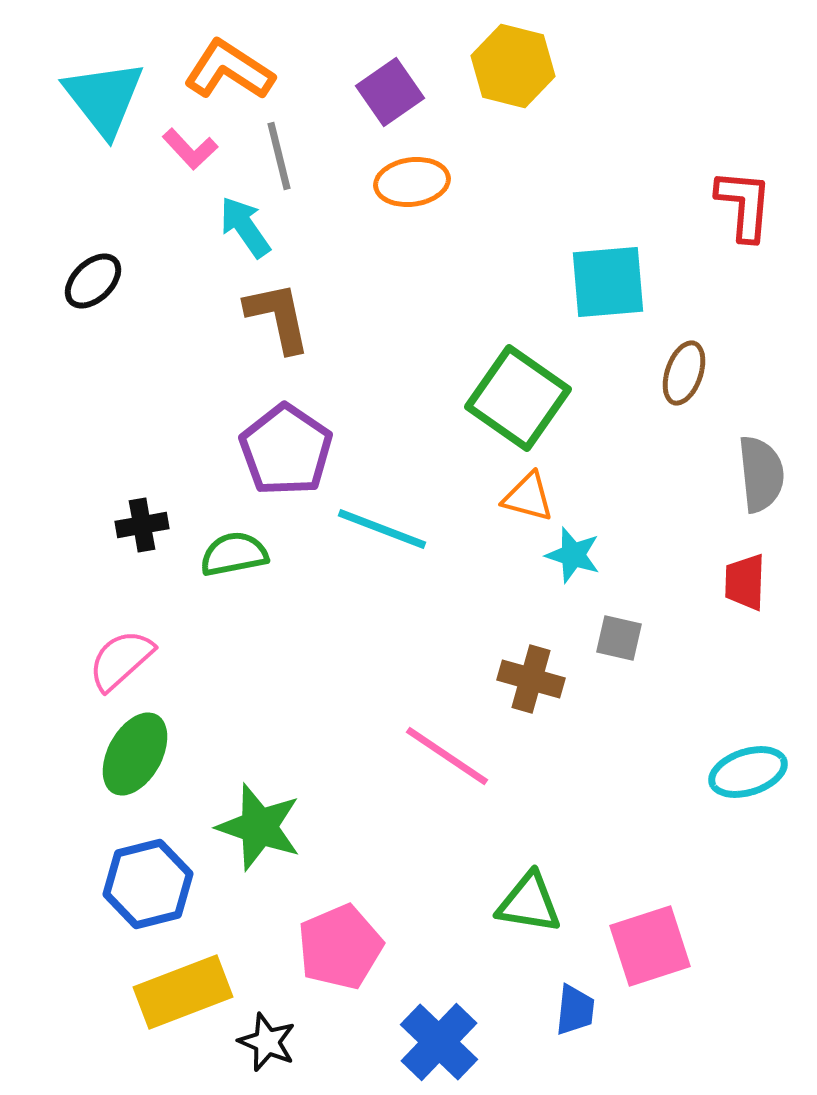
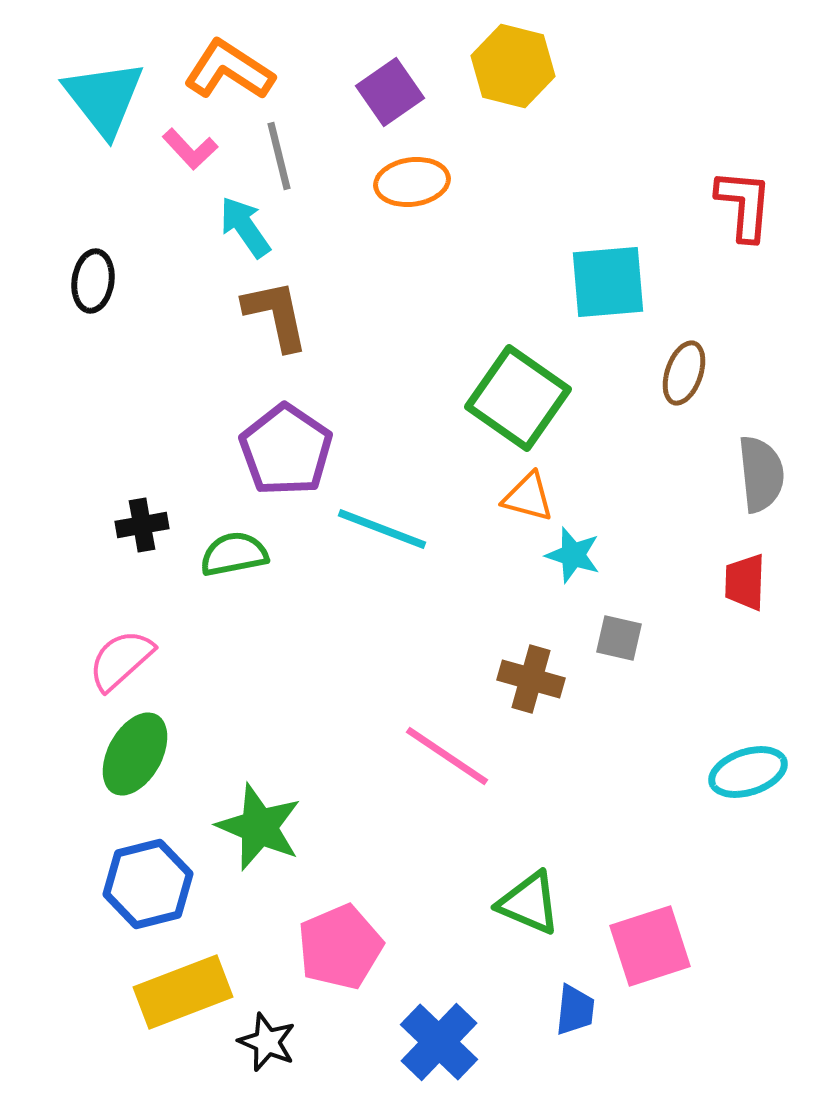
black ellipse: rotated 38 degrees counterclockwise
brown L-shape: moved 2 px left, 2 px up
green star: rotated 4 degrees clockwise
green triangle: rotated 14 degrees clockwise
